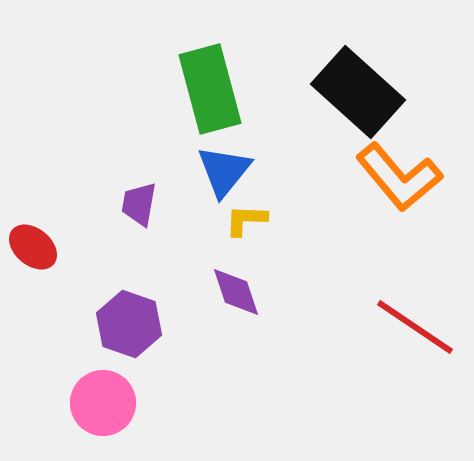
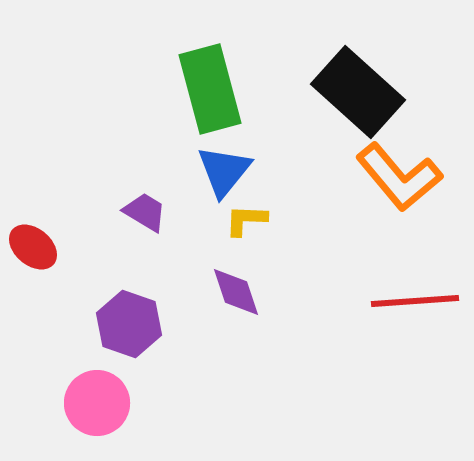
purple trapezoid: moved 6 px right, 8 px down; rotated 111 degrees clockwise
red line: moved 26 px up; rotated 38 degrees counterclockwise
pink circle: moved 6 px left
